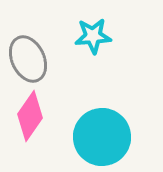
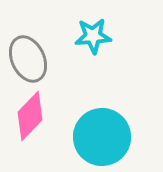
pink diamond: rotated 9 degrees clockwise
